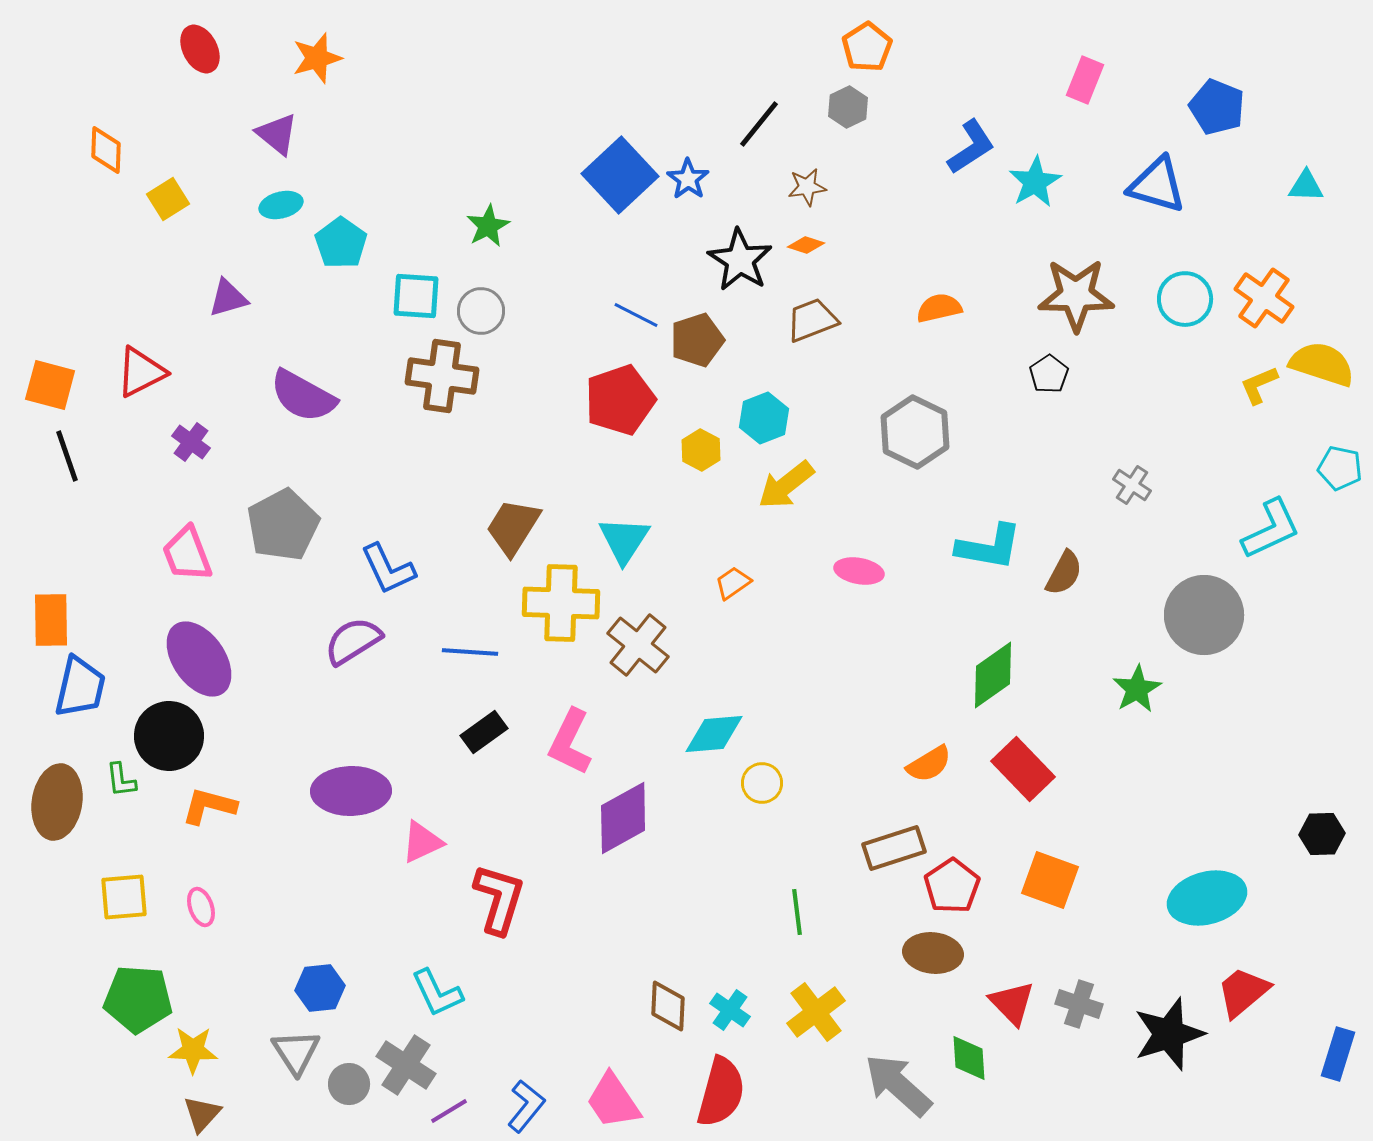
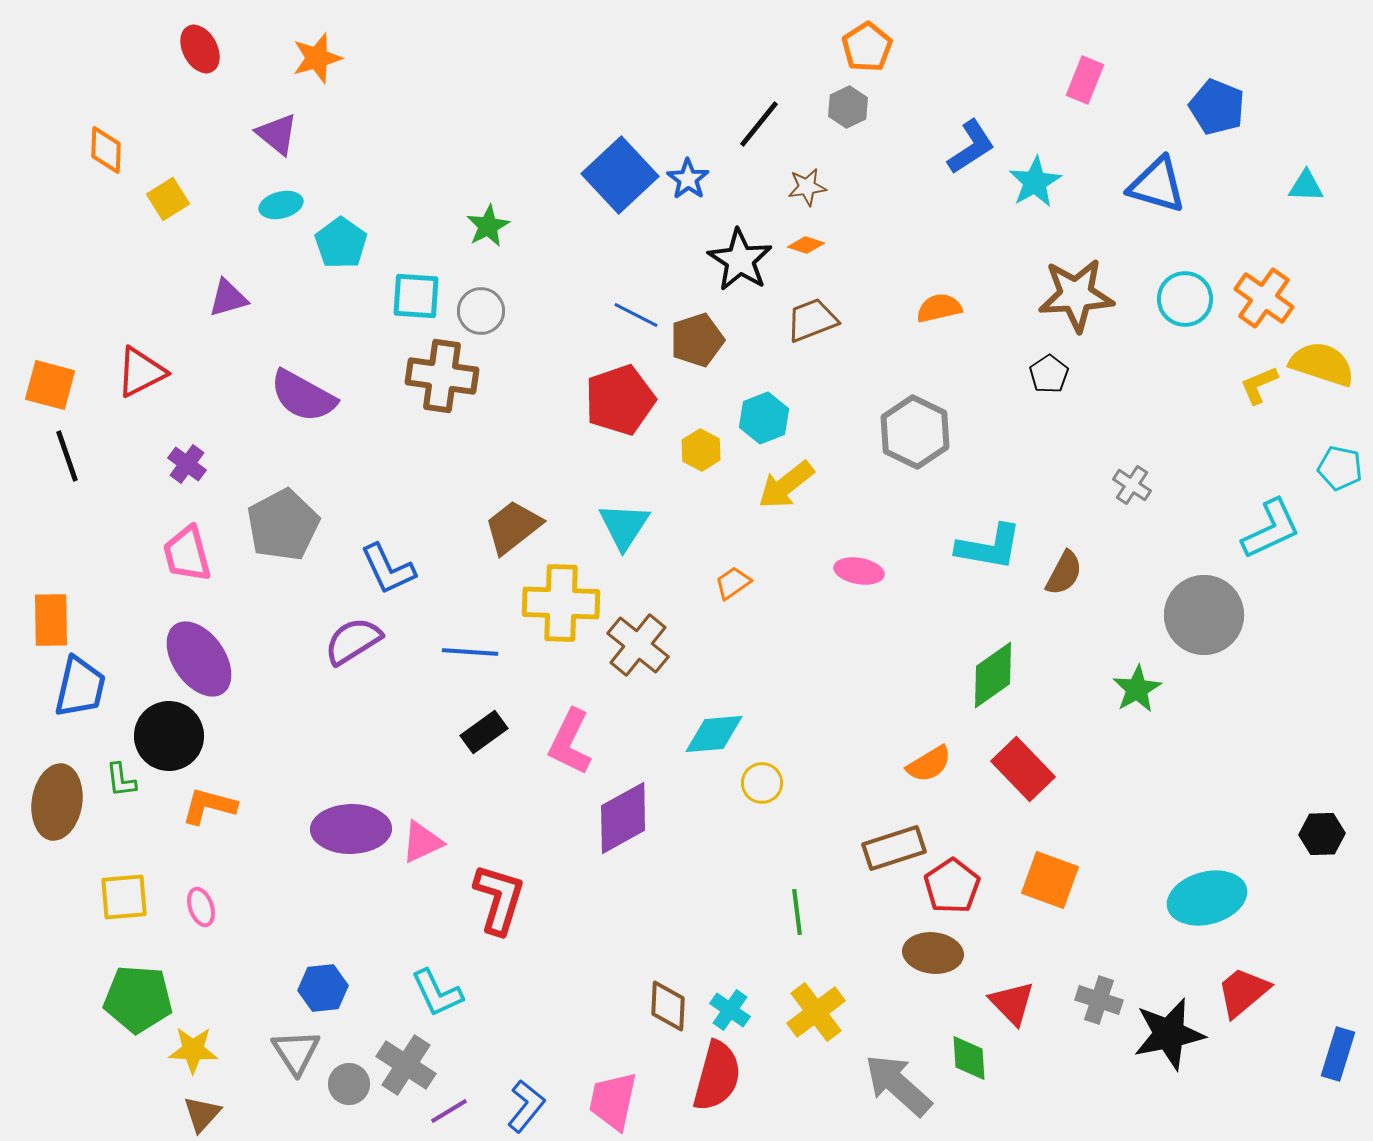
brown star at (1076, 295): rotated 4 degrees counterclockwise
purple cross at (191, 442): moved 4 px left, 22 px down
brown trapezoid at (513, 527): rotated 20 degrees clockwise
cyan triangle at (624, 540): moved 14 px up
pink trapezoid at (187, 554): rotated 6 degrees clockwise
purple ellipse at (351, 791): moved 38 px down
blue hexagon at (320, 988): moved 3 px right
gray cross at (1079, 1004): moved 20 px right, 4 px up
black star at (1169, 1034): rotated 6 degrees clockwise
red semicircle at (721, 1092): moved 4 px left, 16 px up
pink trapezoid at (613, 1101): rotated 46 degrees clockwise
